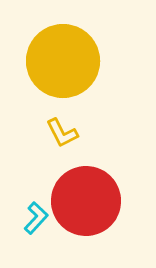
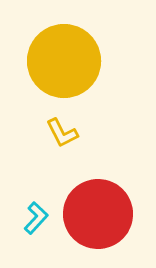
yellow circle: moved 1 px right
red circle: moved 12 px right, 13 px down
